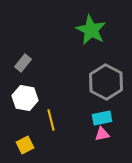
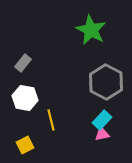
cyan rectangle: moved 2 px down; rotated 36 degrees counterclockwise
